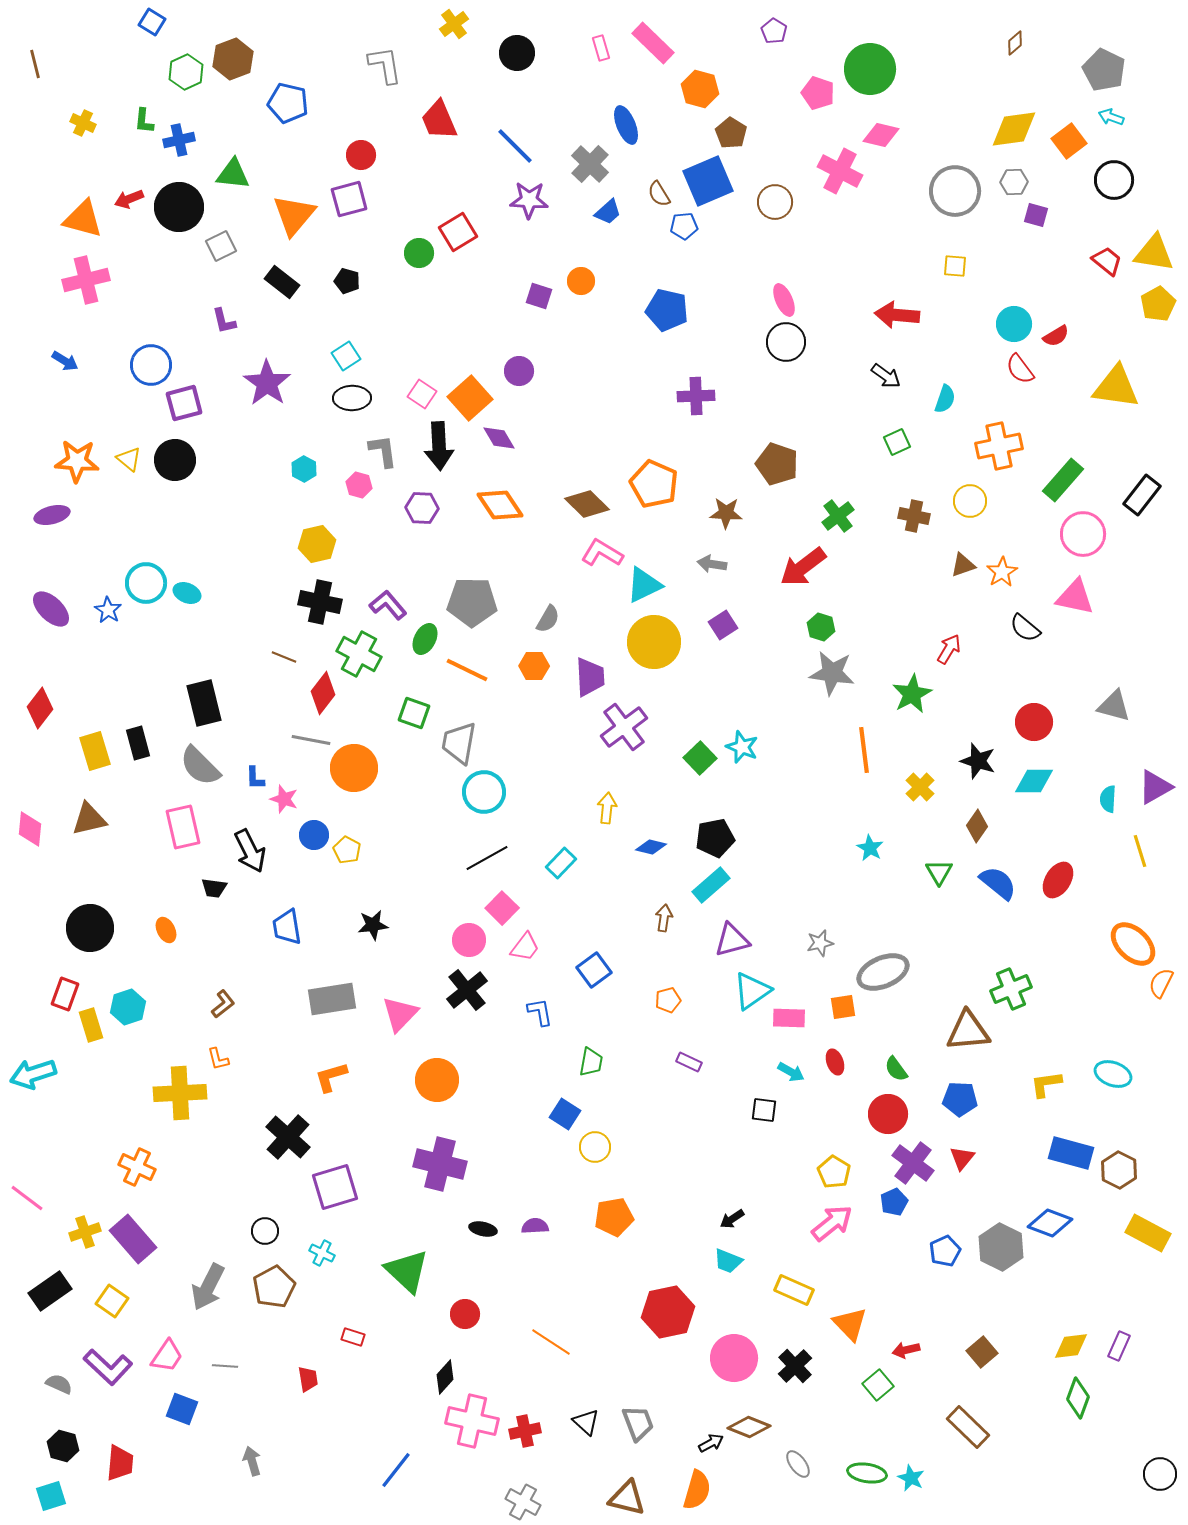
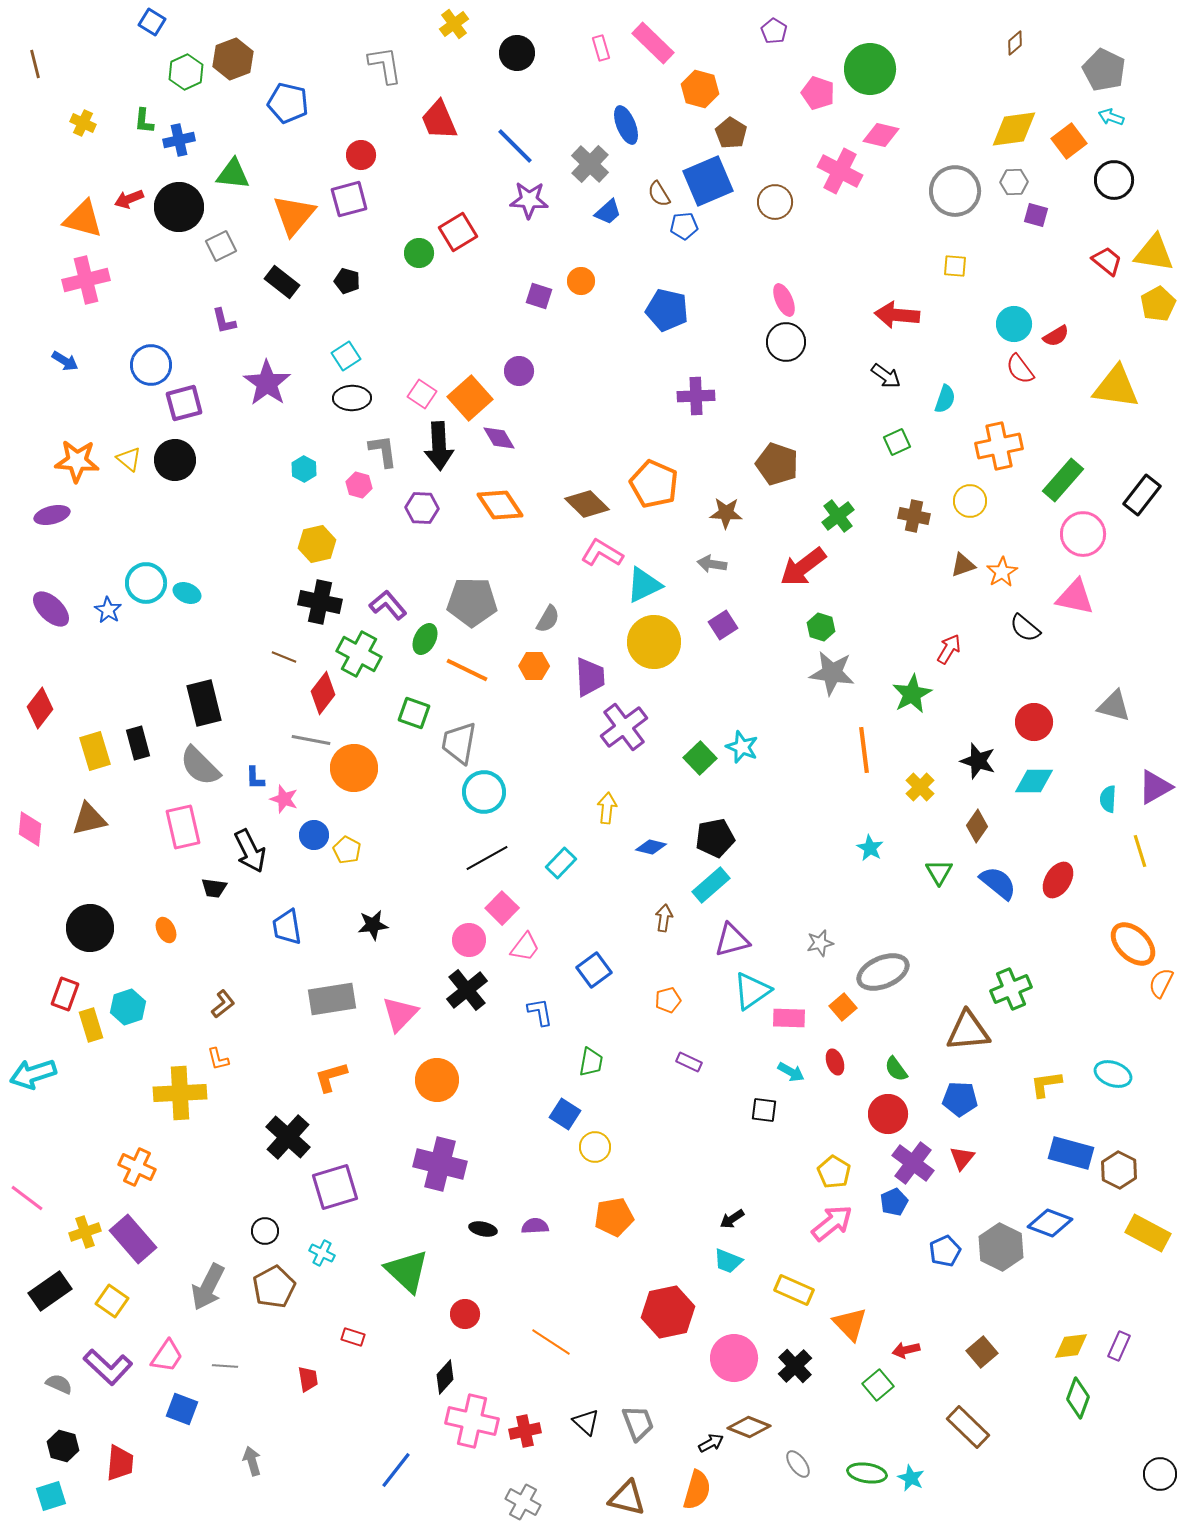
orange square at (843, 1007): rotated 32 degrees counterclockwise
